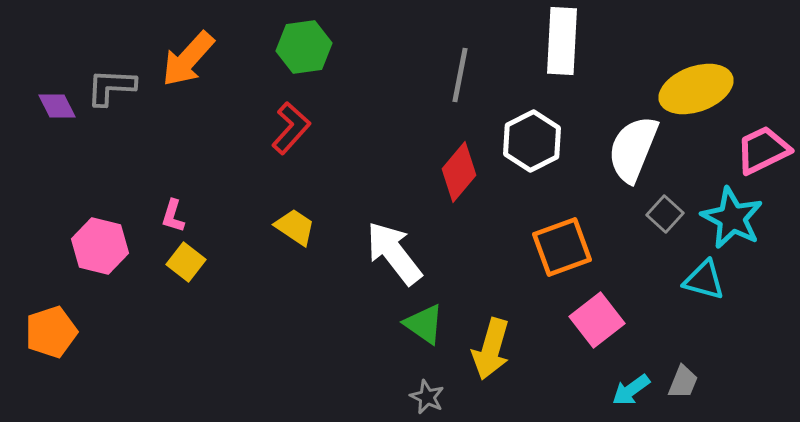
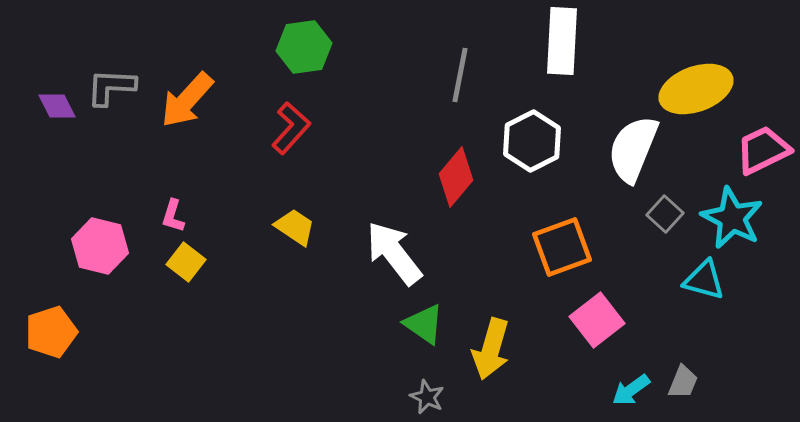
orange arrow: moved 1 px left, 41 px down
red diamond: moved 3 px left, 5 px down
